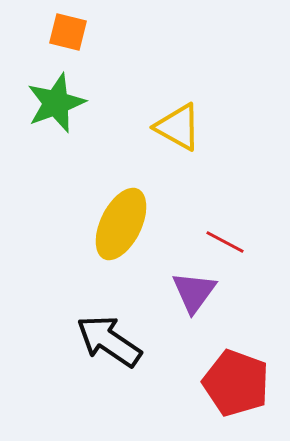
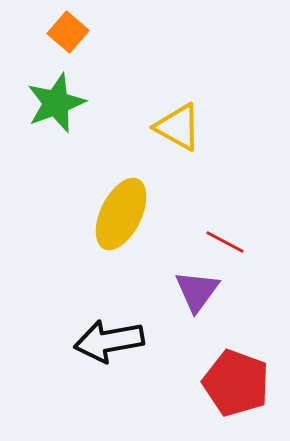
orange square: rotated 27 degrees clockwise
yellow ellipse: moved 10 px up
purple triangle: moved 3 px right, 1 px up
black arrow: rotated 44 degrees counterclockwise
